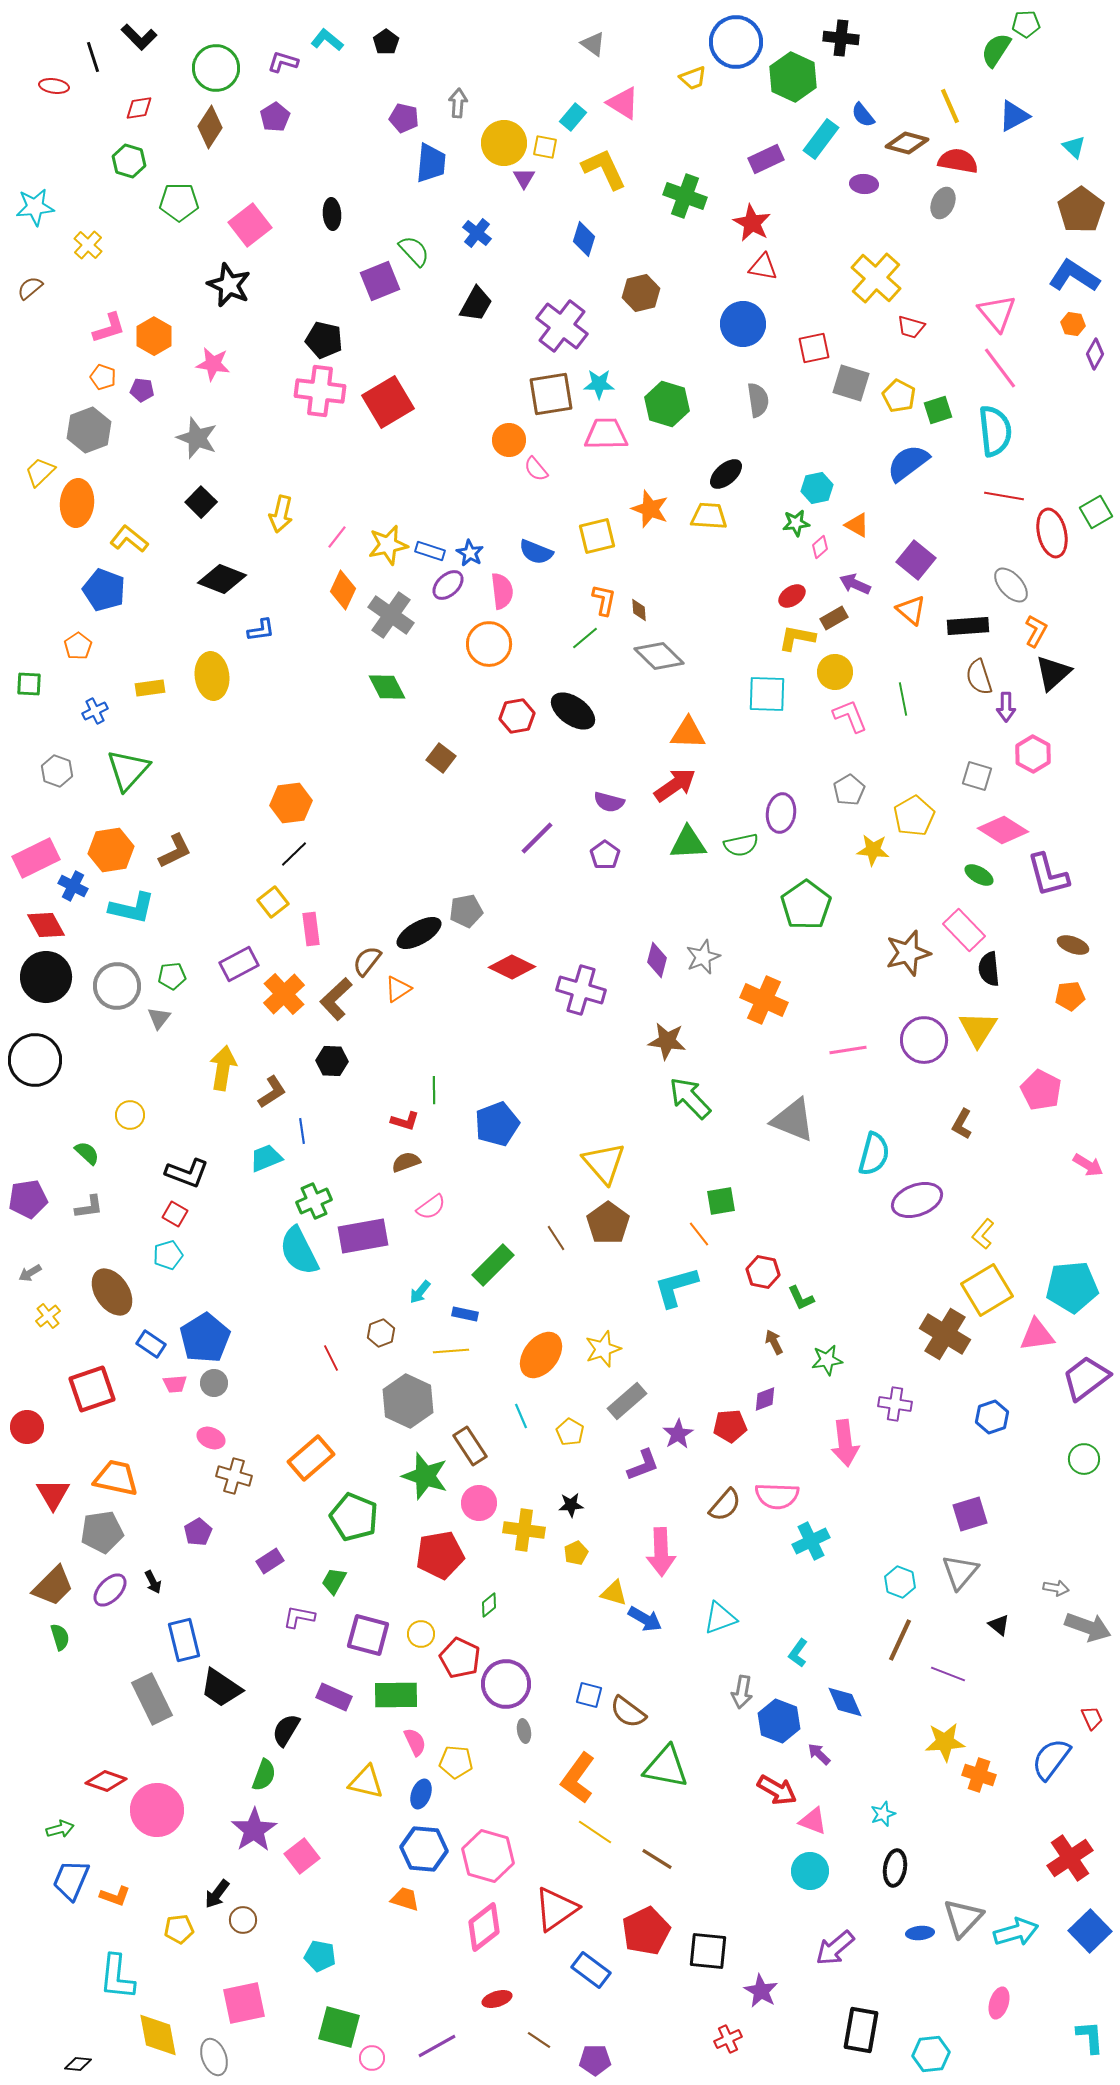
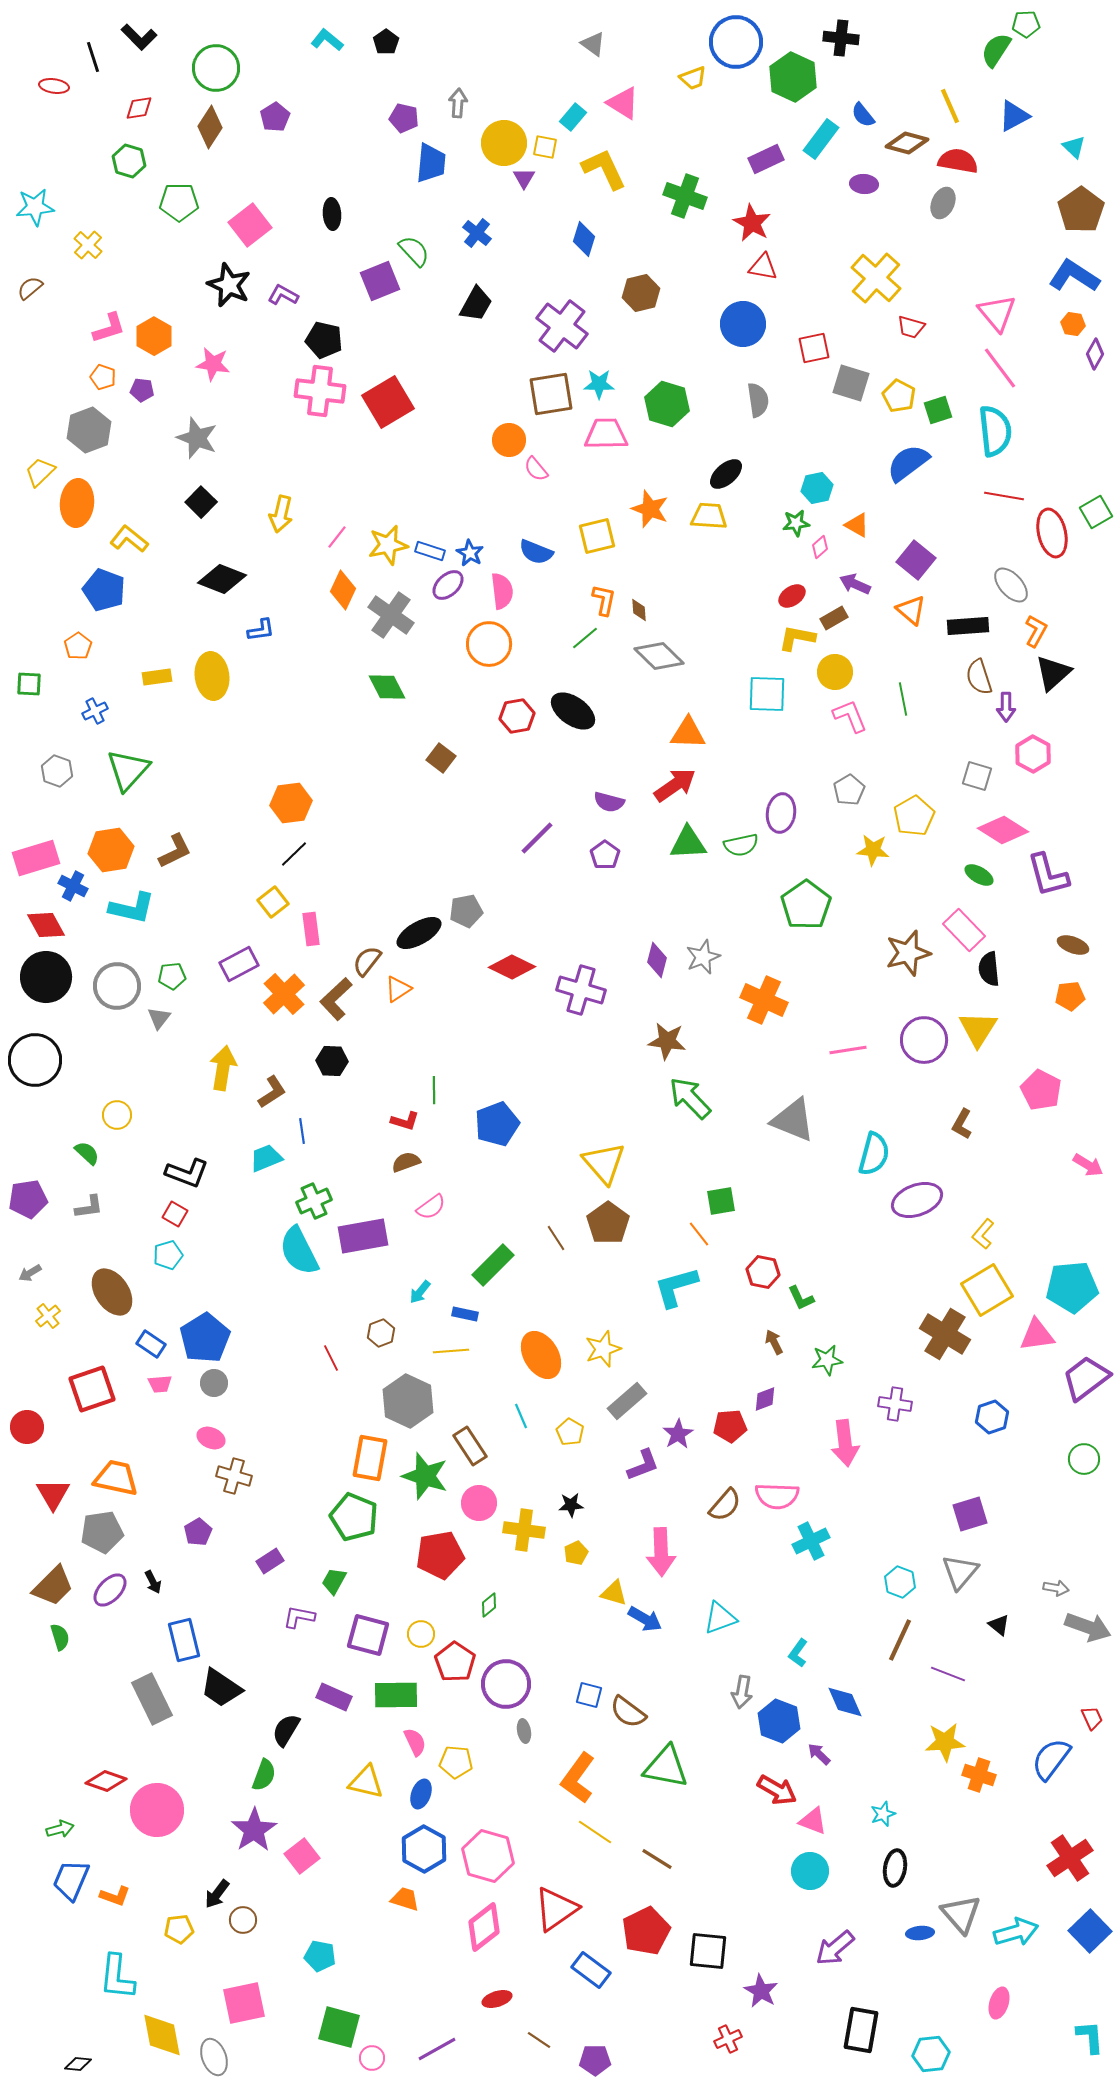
purple L-shape at (283, 62): moved 233 px down; rotated 12 degrees clockwise
yellow rectangle at (150, 688): moved 7 px right, 11 px up
pink rectangle at (36, 858): rotated 9 degrees clockwise
yellow circle at (130, 1115): moved 13 px left
orange ellipse at (541, 1355): rotated 69 degrees counterclockwise
pink trapezoid at (175, 1384): moved 15 px left
orange rectangle at (311, 1458): moved 59 px right; rotated 39 degrees counterclockwise
red pentagon at (460, 1658): moved 5 px left, 4 px down; rotated 9 degrees clockwise
blue hexagon at (424, 1849): rotated 24 degrees clockwise
gray triangle at (963, 1918): moved 2 px left, 4 px up; rotated 24 degrees counterclockwise
yellow diamond at (158, 2035): moved 4 px right
purple line at (437, 2046): moved 3 px down
